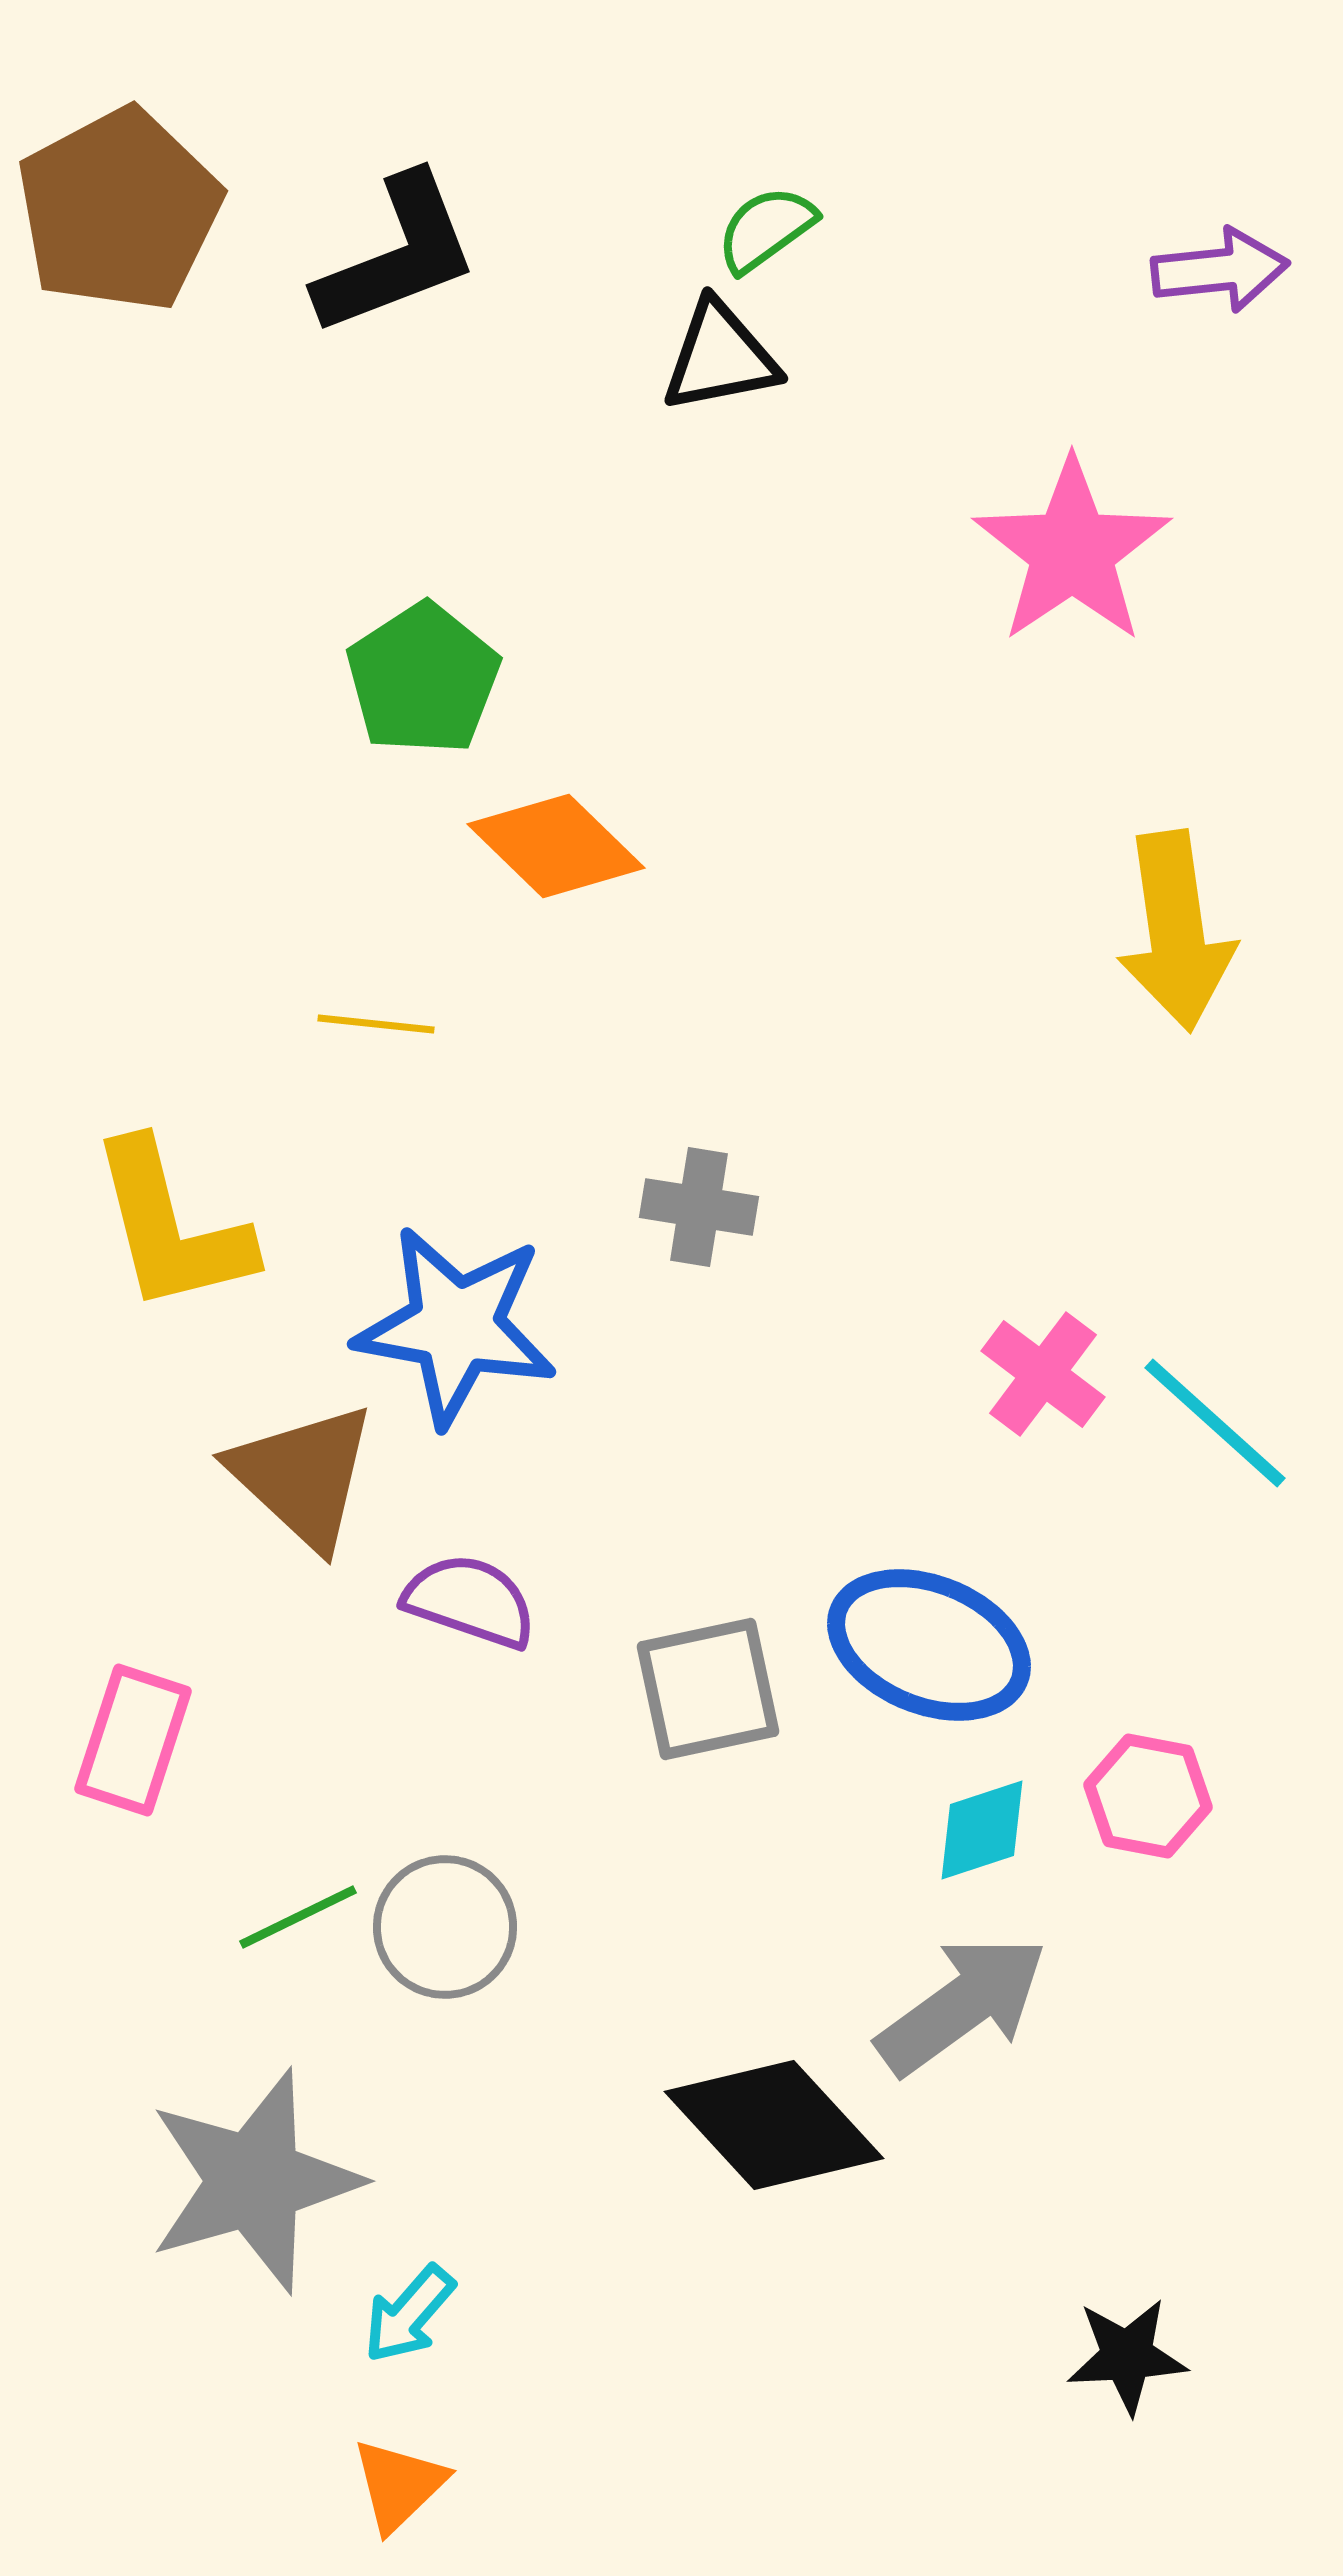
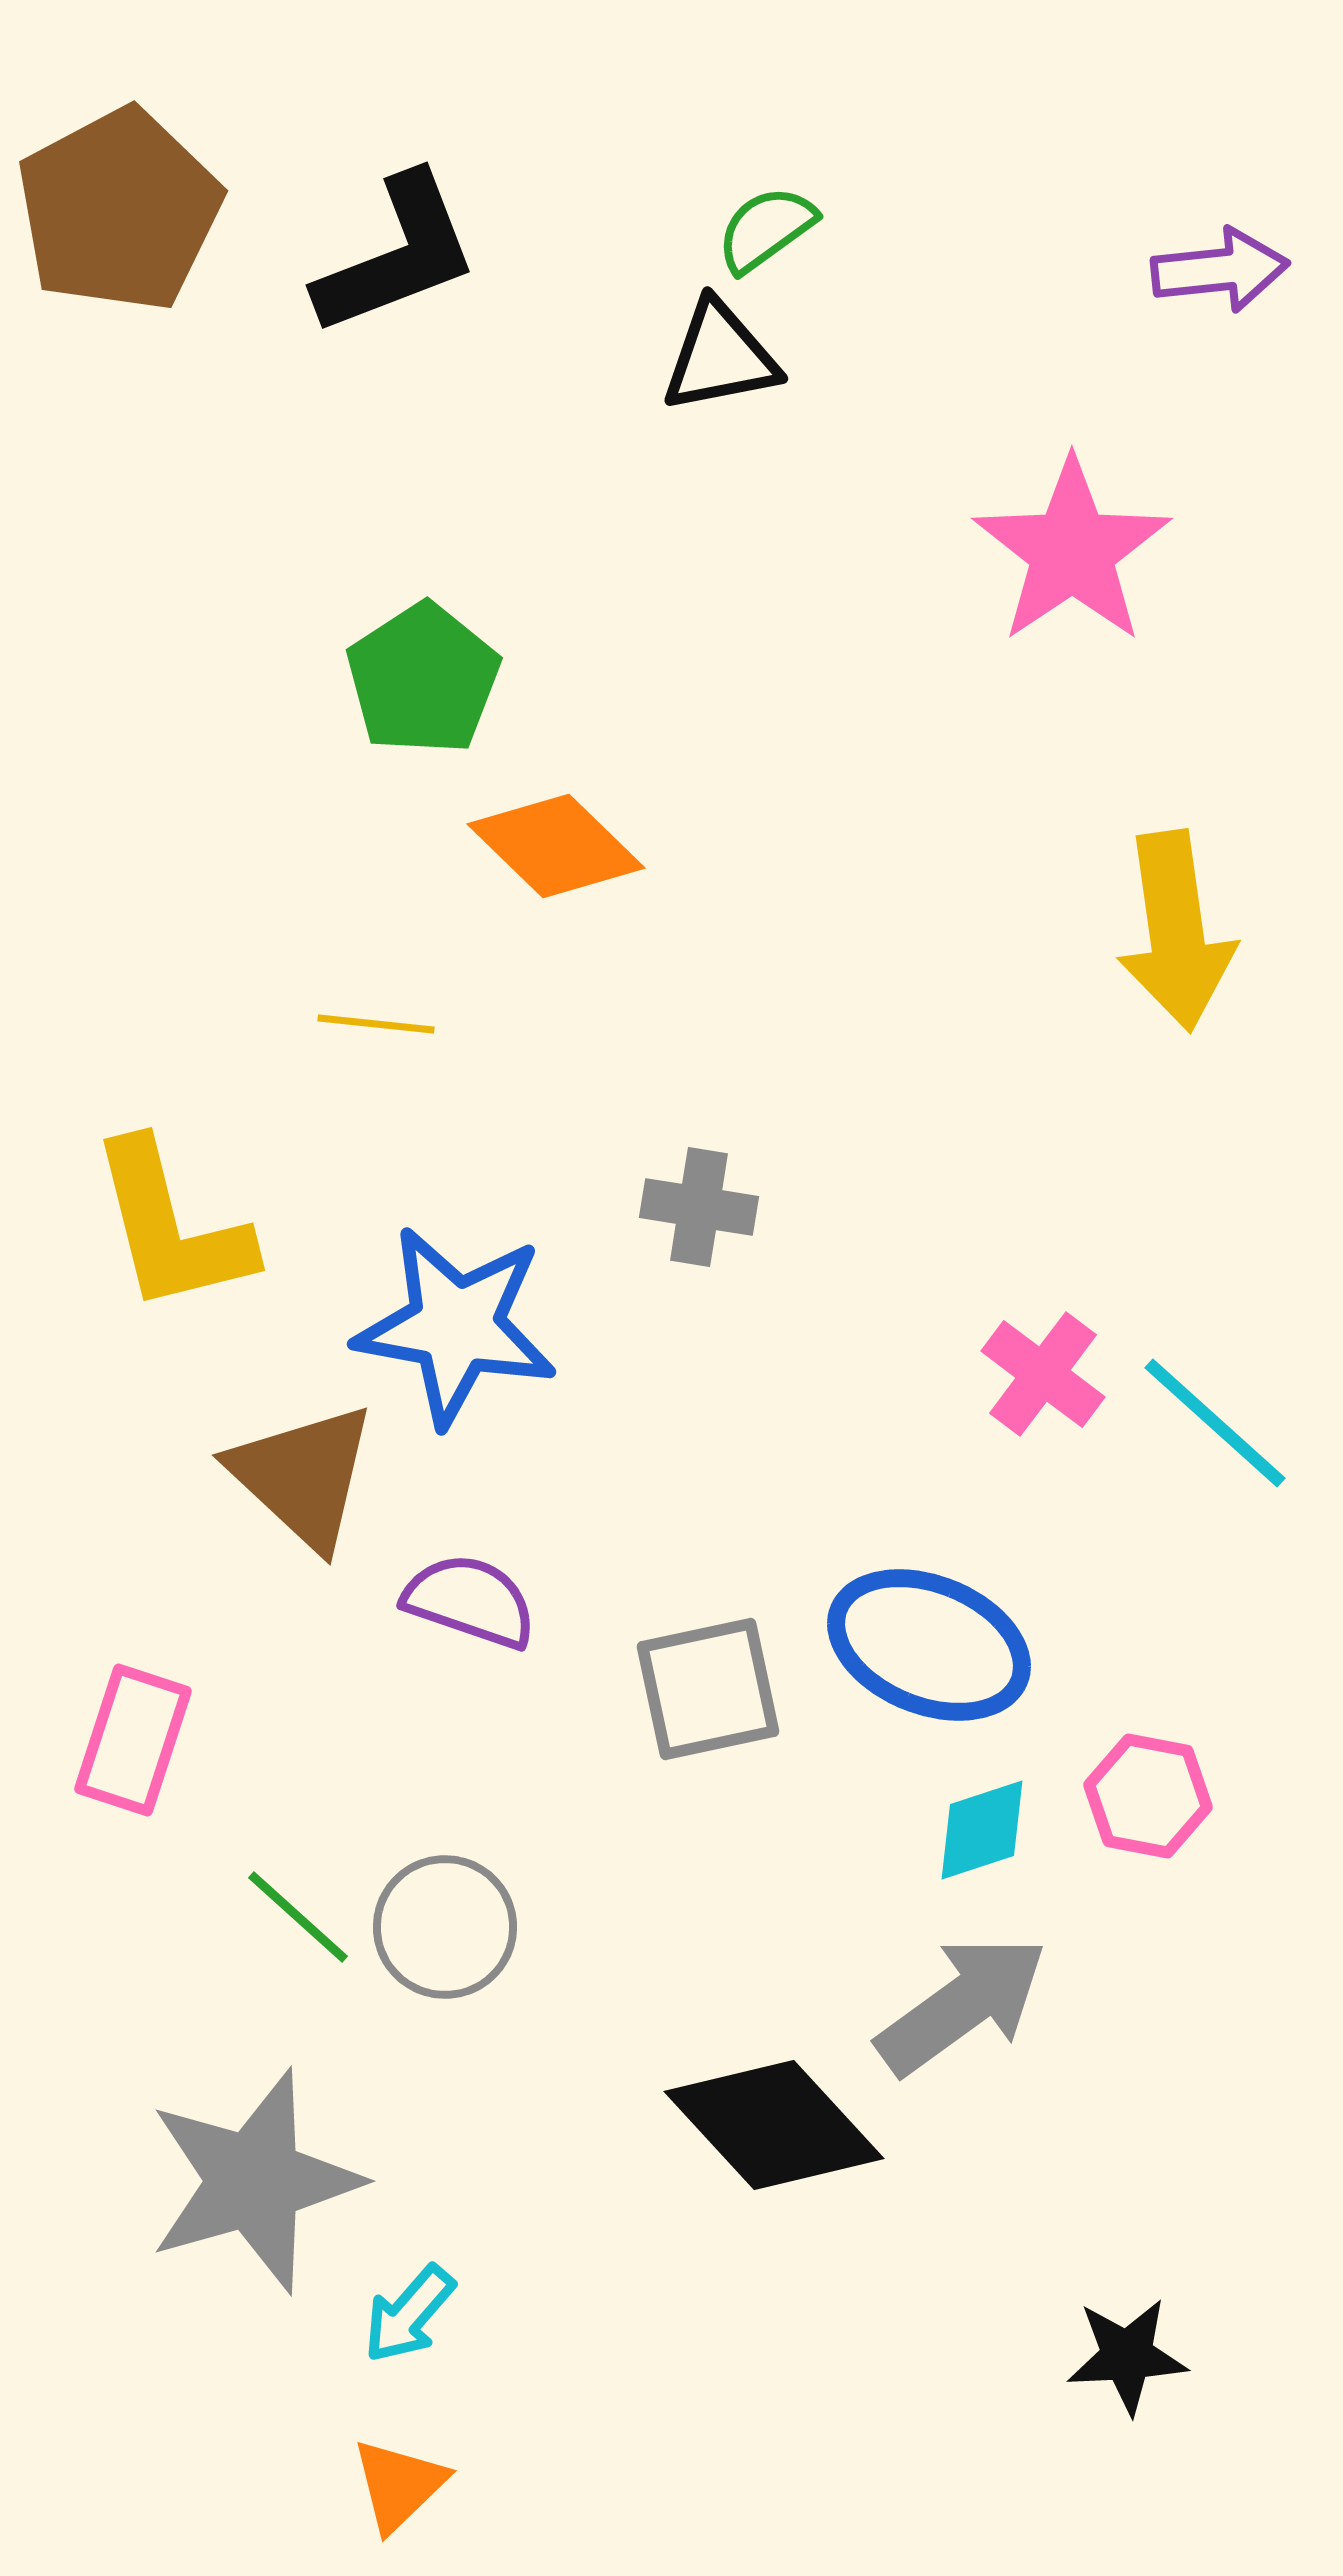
green line: rotated 68 degrees clockwise
